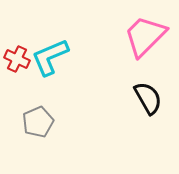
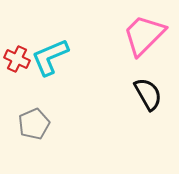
pink trapezoid: moved 1 px left, 1 px up
black semicircle: moved 4 px up
gray pentagon: moved 4 px left, 2 px down
